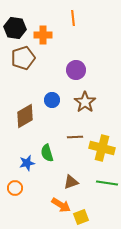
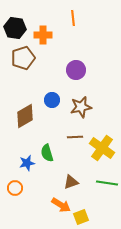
brown star: moved 4 px left, 5 px down; rotated 25 degrees clockwise
yellow cross: rotated 20 degrees clockwise
